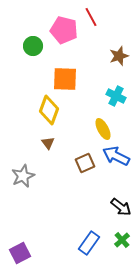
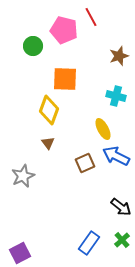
cyan cross: rotated 12 degrees counterclockwise
